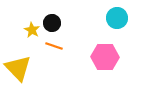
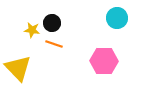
yellow star: rotated 21 degrees counterclockwise
orange line: moved 2 px up
pink hexagon: moved 1 px left, 4 px down
